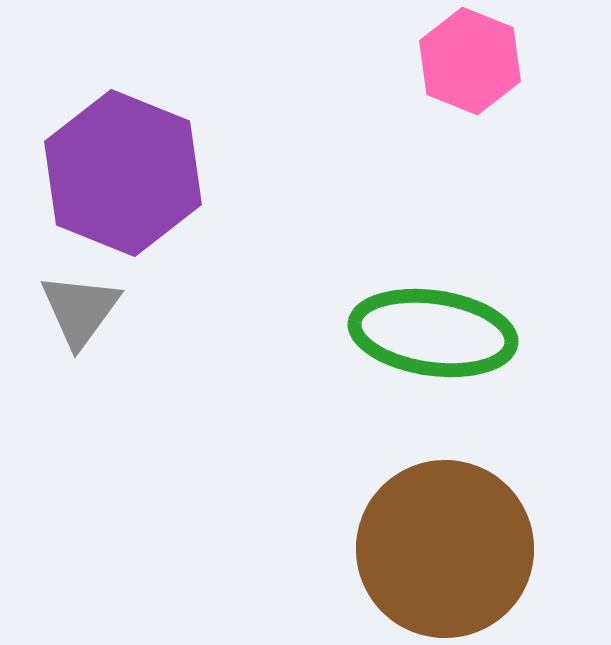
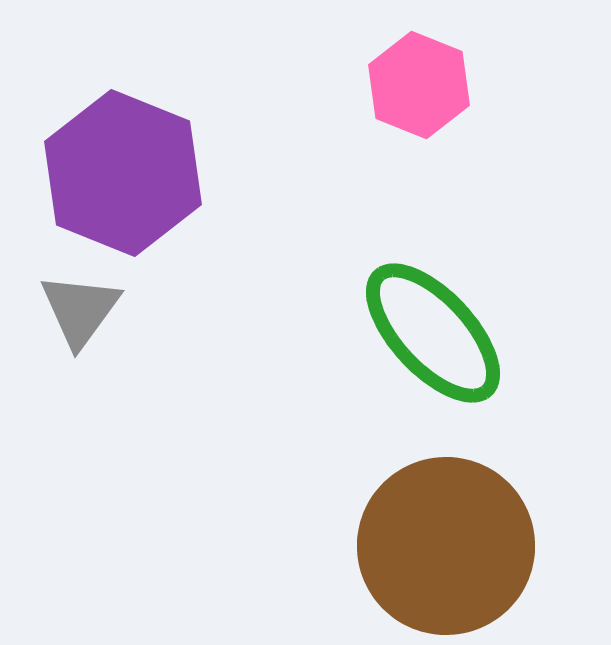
pink hexagon: moved 51 px left, 24 px down
green ellipse: rotated 39 degrees clockwise
brown circle: moved 1 px right, 3 px up
